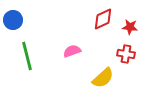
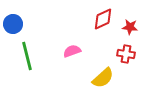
blue circle: moved 4 px down
